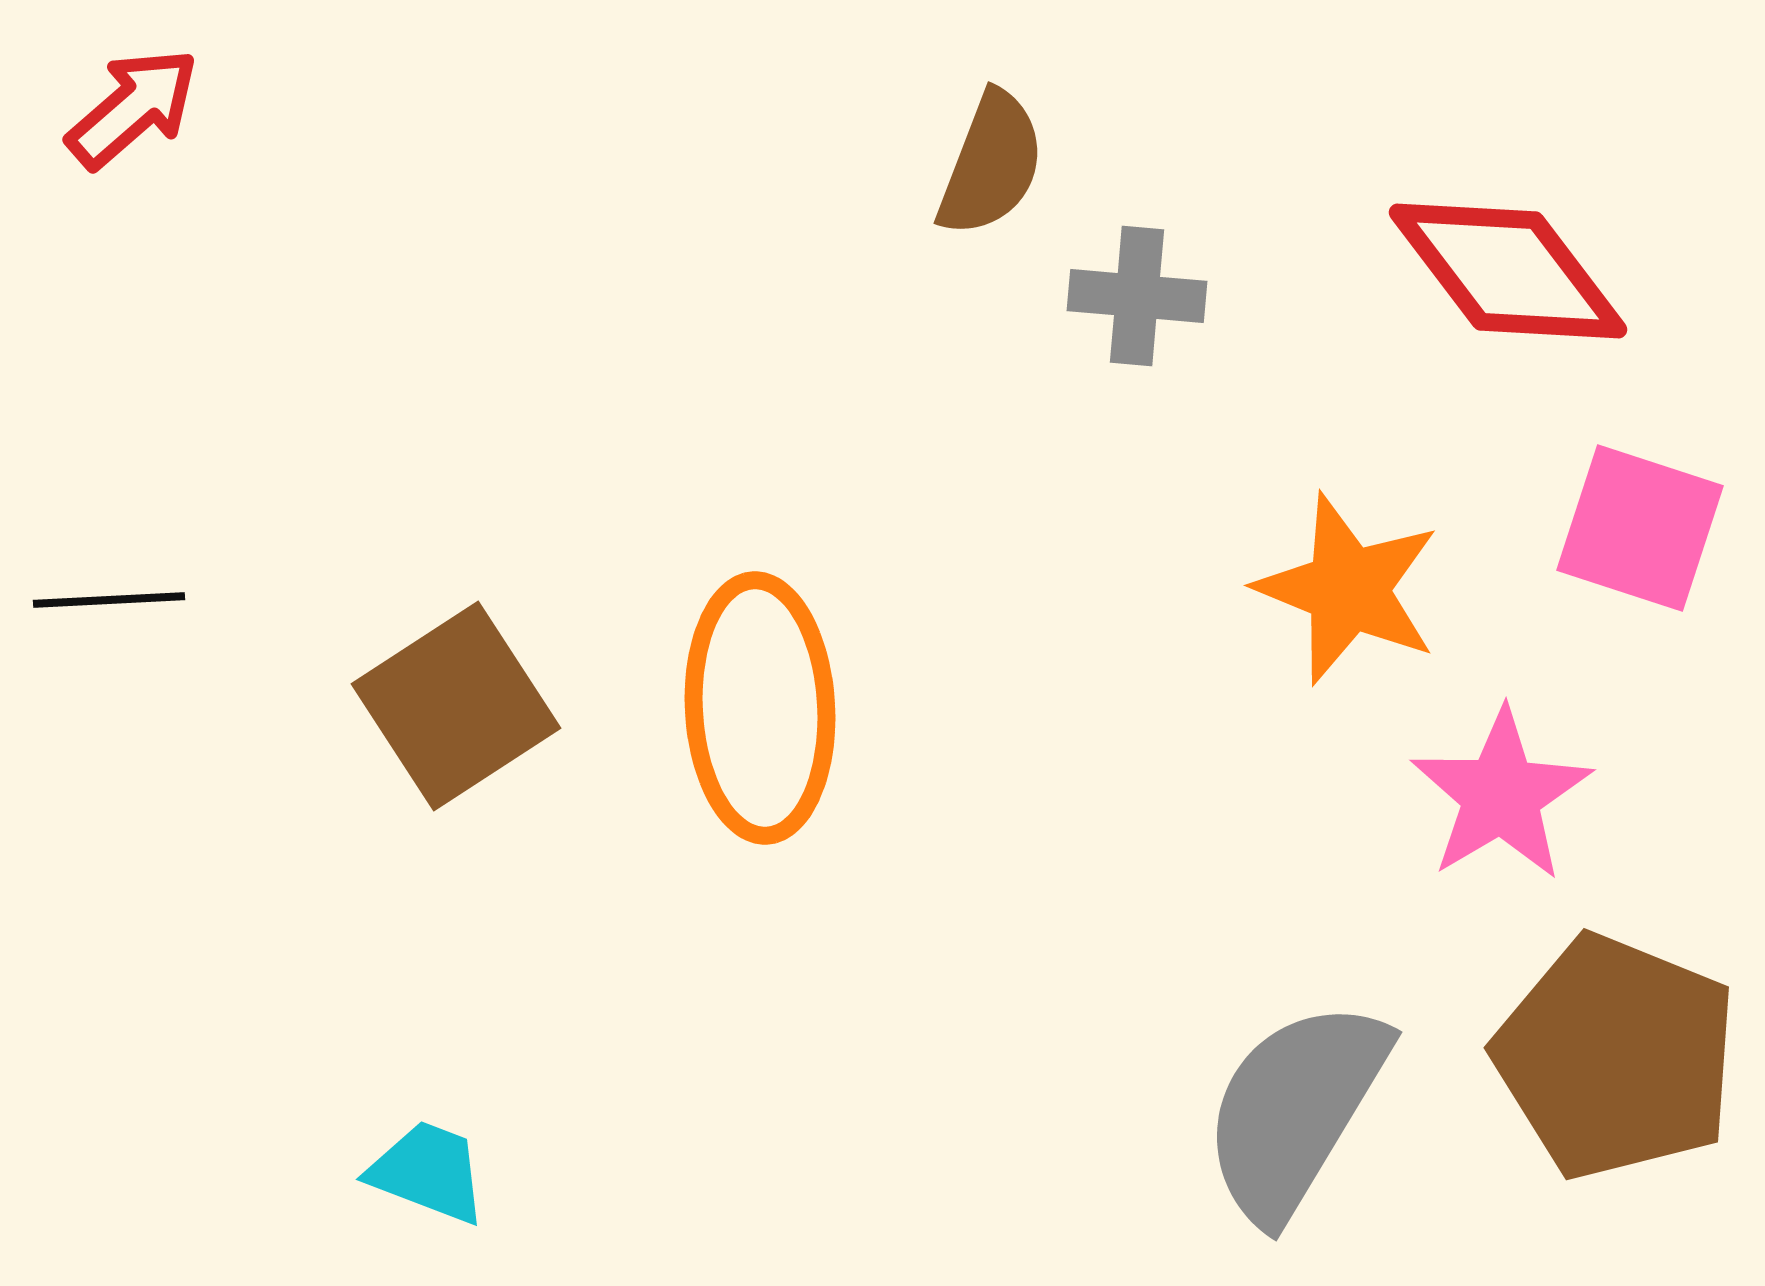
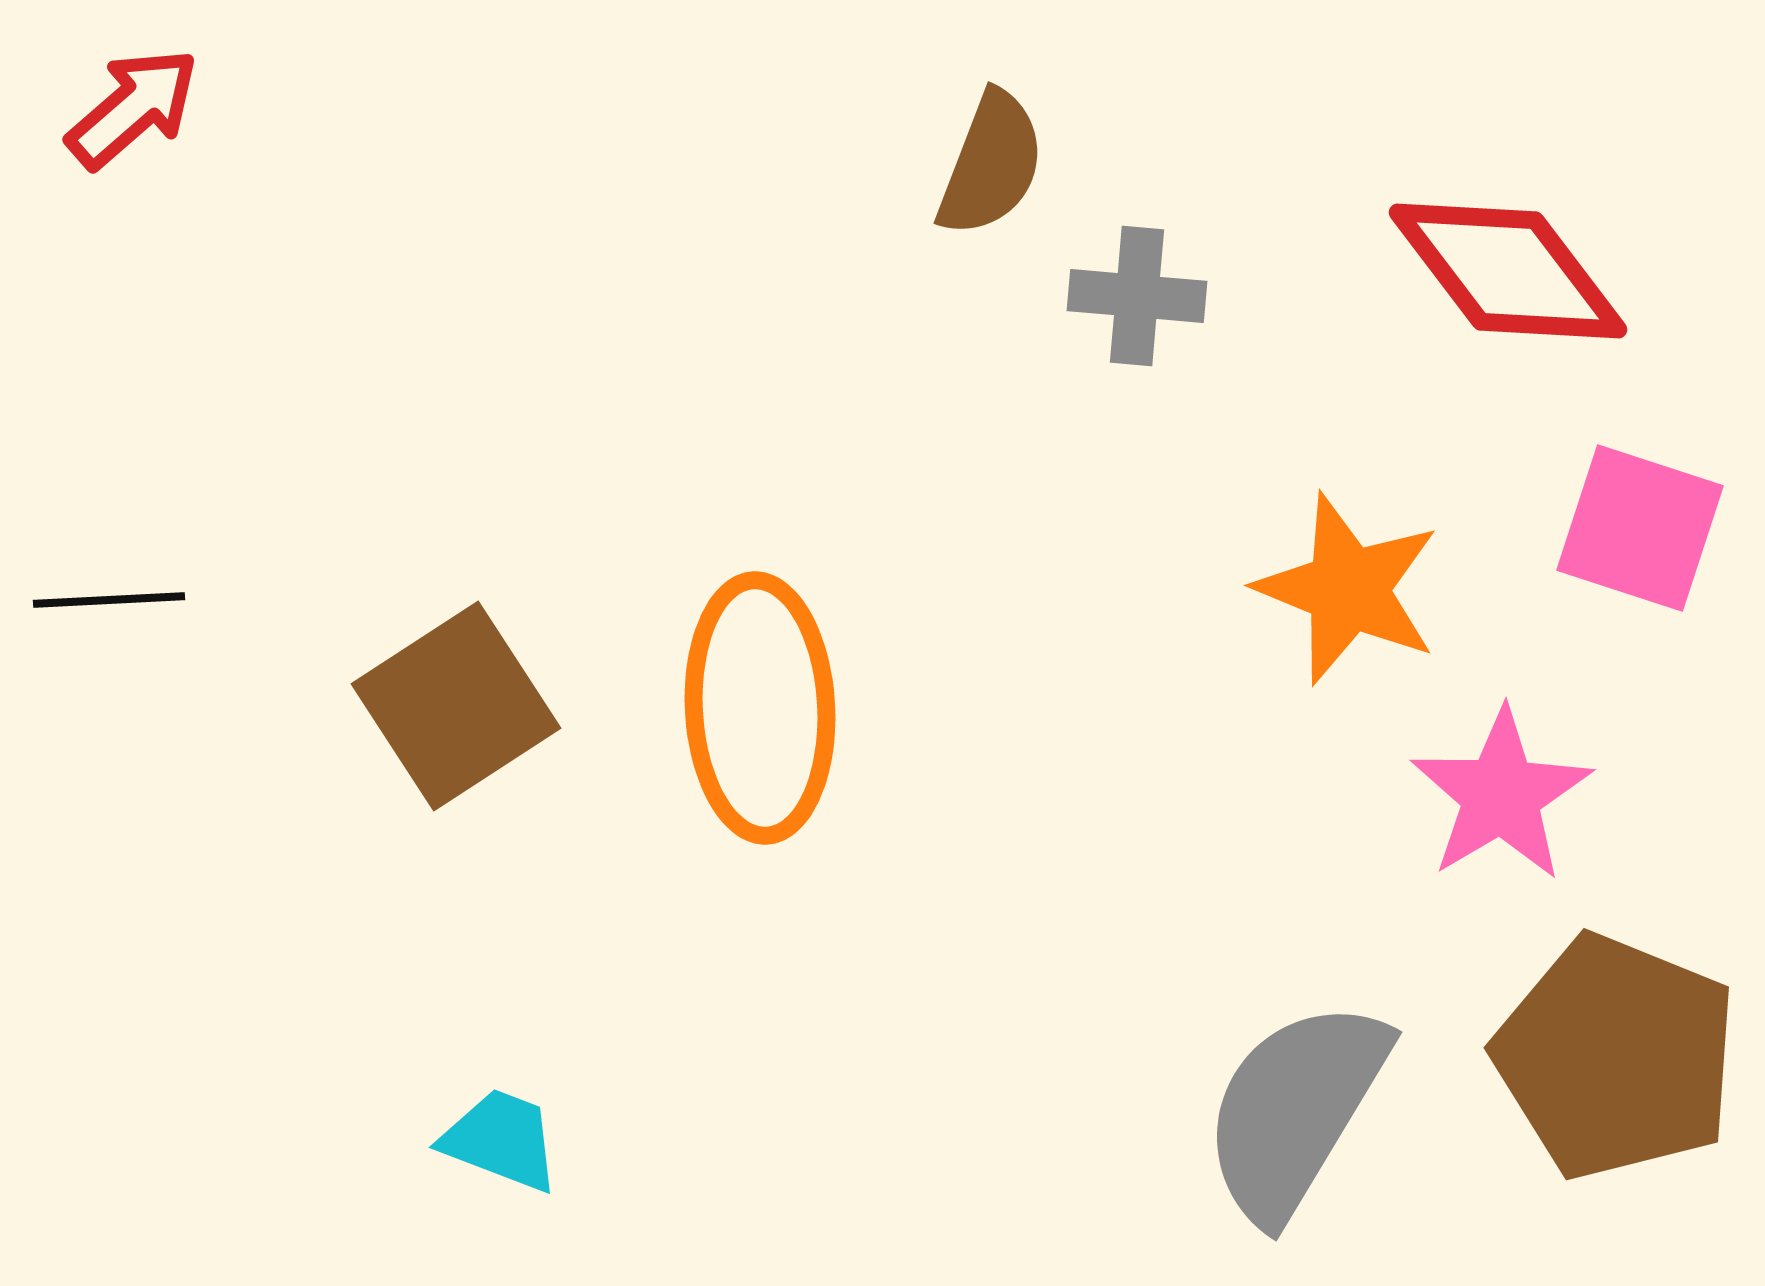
cyan trapezoid: moved 73 px right, 32 px up
